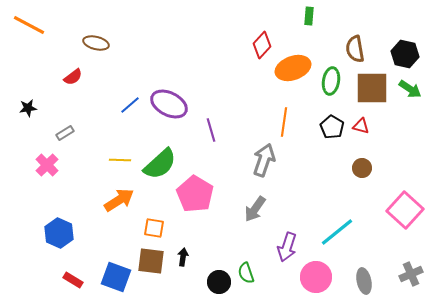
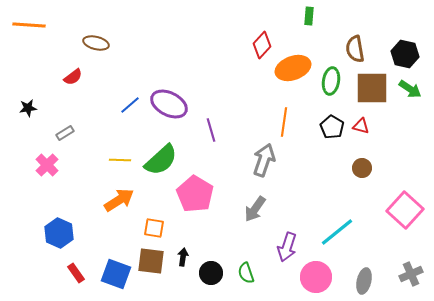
orange line at (29, 25): rotated 24 degrees counterclockwise
green semicircle at (160, 164): moved 1 px right, 4 px up
blue square at (116, 277): moved 3 px up
red rectangle at (73, 280): moved 3 px right, 7 px up; rotated 24 degrees clockwise
gray ellipse at (364, 281): rotated 25 degrees clockwise
black circle at (219, 282): moved 8 px left, 9 px up
